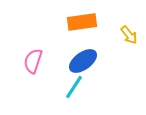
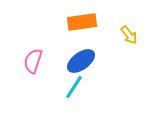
blue ellipse: moved 2 px left
